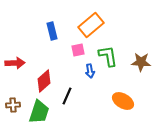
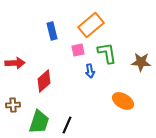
green L-shape: moved 1 px left, 3 px up
black line: moved 29 px down
green trapezoid: moved 10 px down
